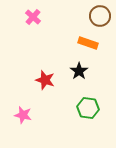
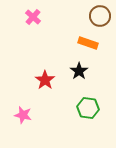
red star: rotated 18 degrees clockwise
